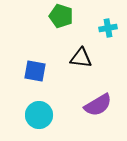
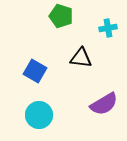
blue square: rotated 20 degrees clockwise
purple semicircle: moved 6 px right, 1 px up
